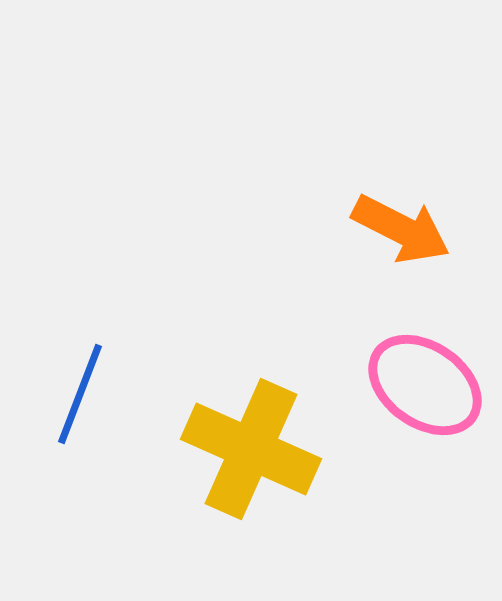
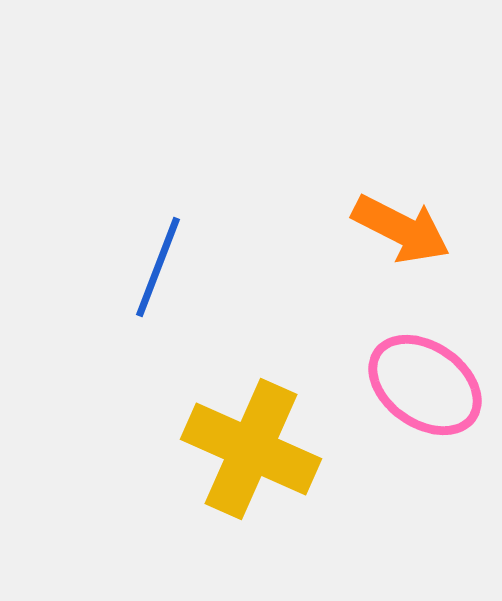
blue line: moved 78 px right, 127 px up
